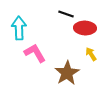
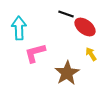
red ellipse: moved 1 px up; rotated 35 degrees clockwise
pink L-shape: rotated 75 degrees counterclockwise
